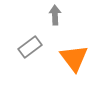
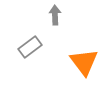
orange triangle: moved 10 px right, 4 px down
